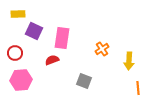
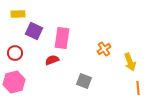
orange cross: moved 2 px right
yellow arrow: moved 1 px right, 1 px down; rotated 24 degrees counterclockwise
pink hexagon: moved 7 px left, 2 px down; rotated 10 degrees counterclockwise
